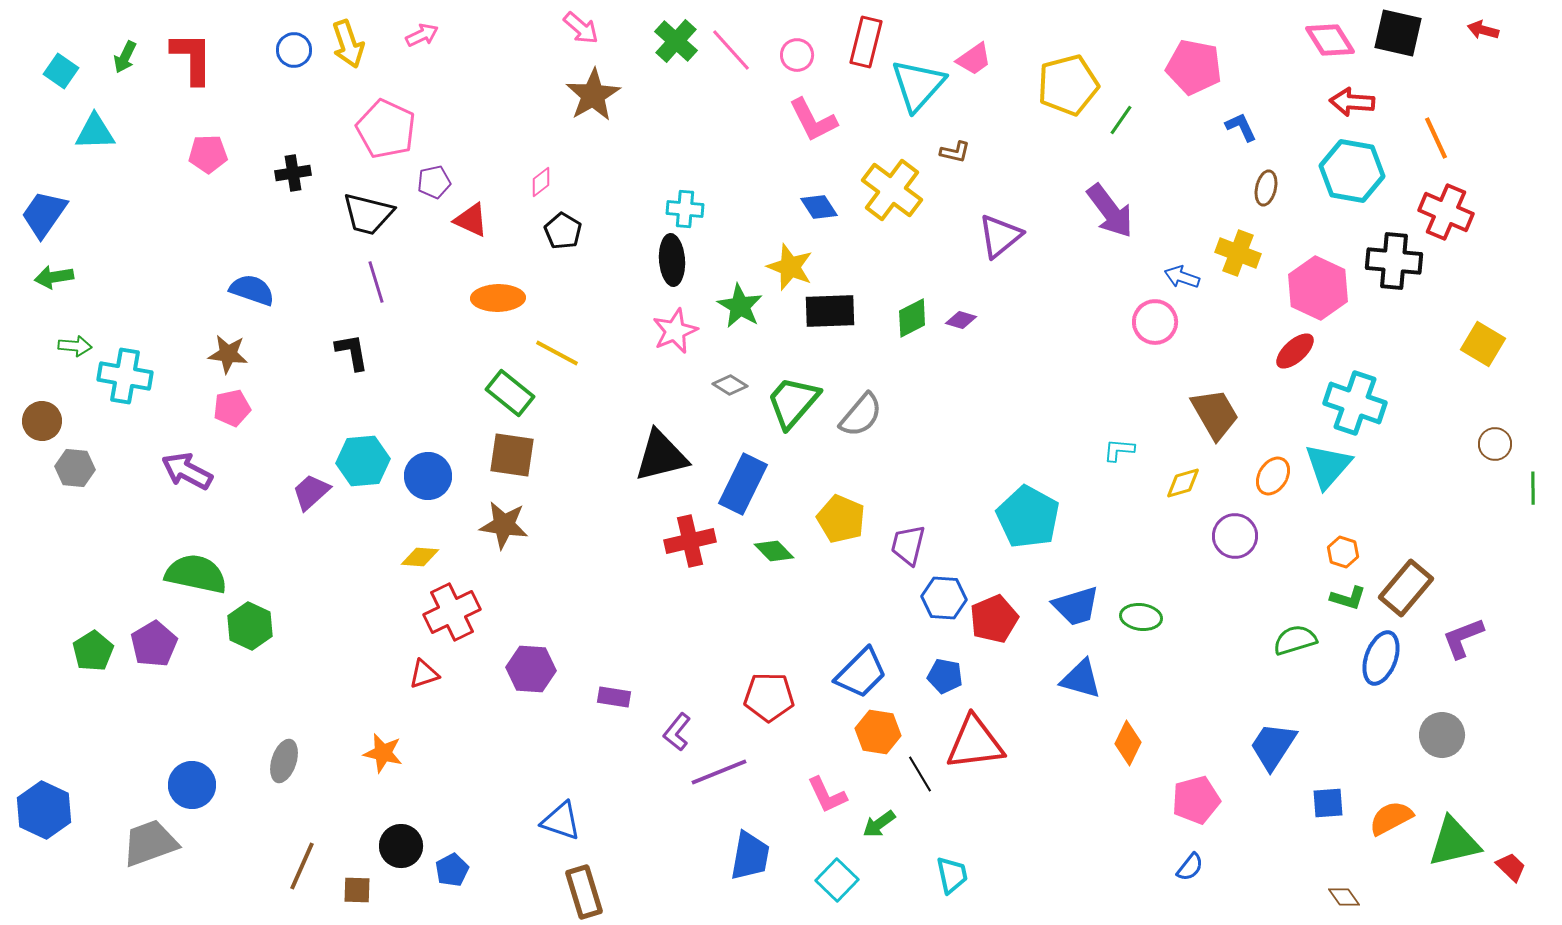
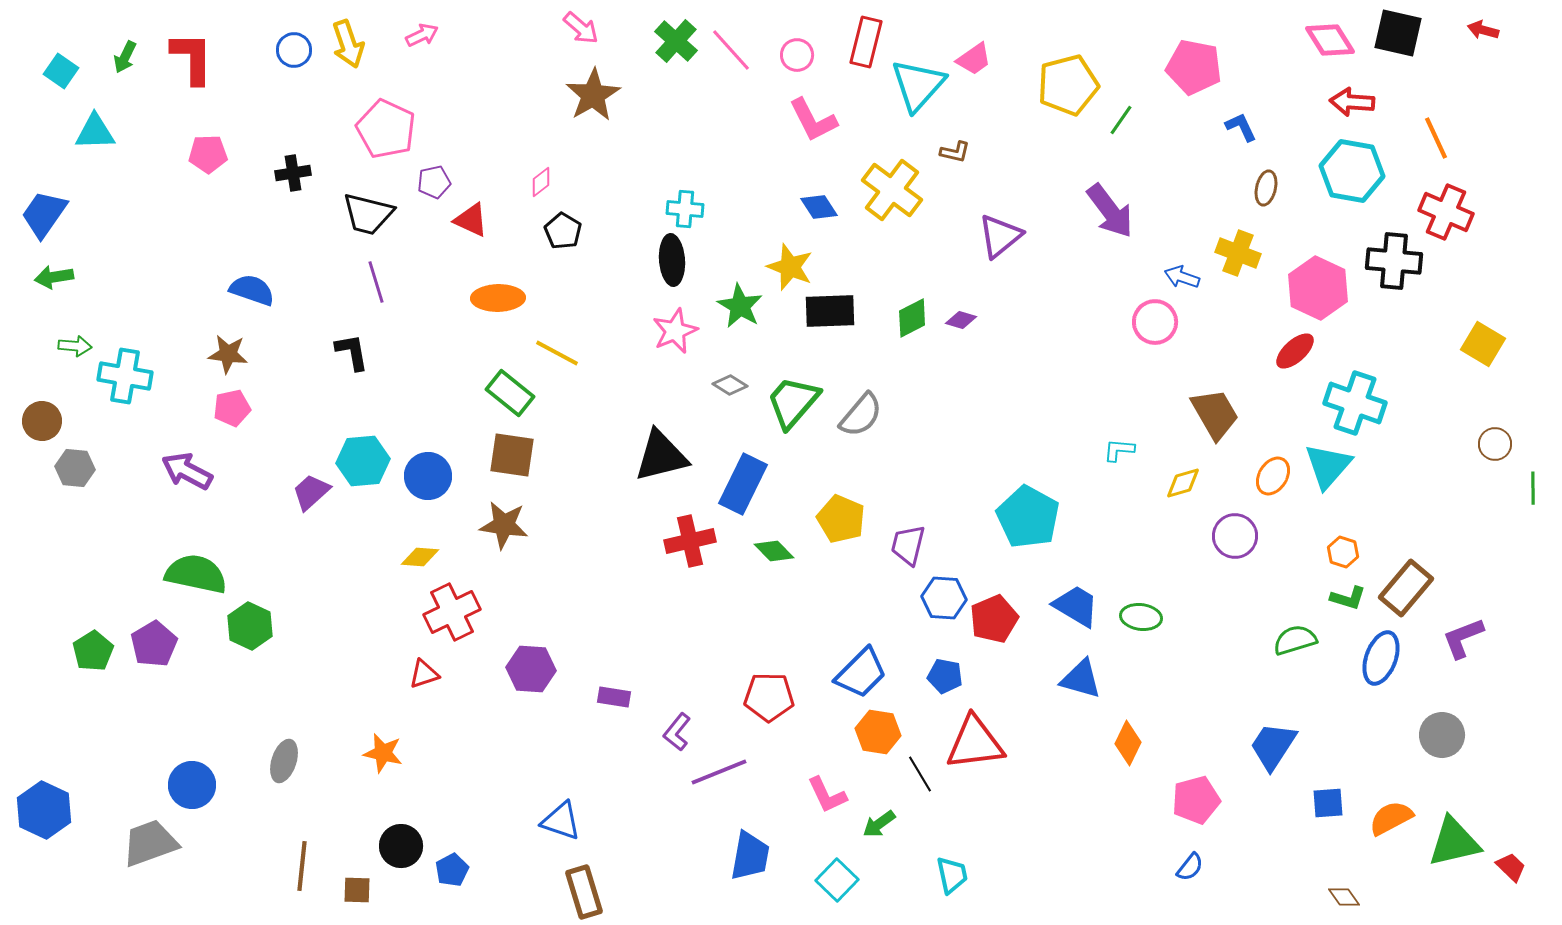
blue trapezoid at (1076, 606): rotated 132 degrees counterclockwise
brown line at (302, 866): rotated 18 degrees counterclockwise
